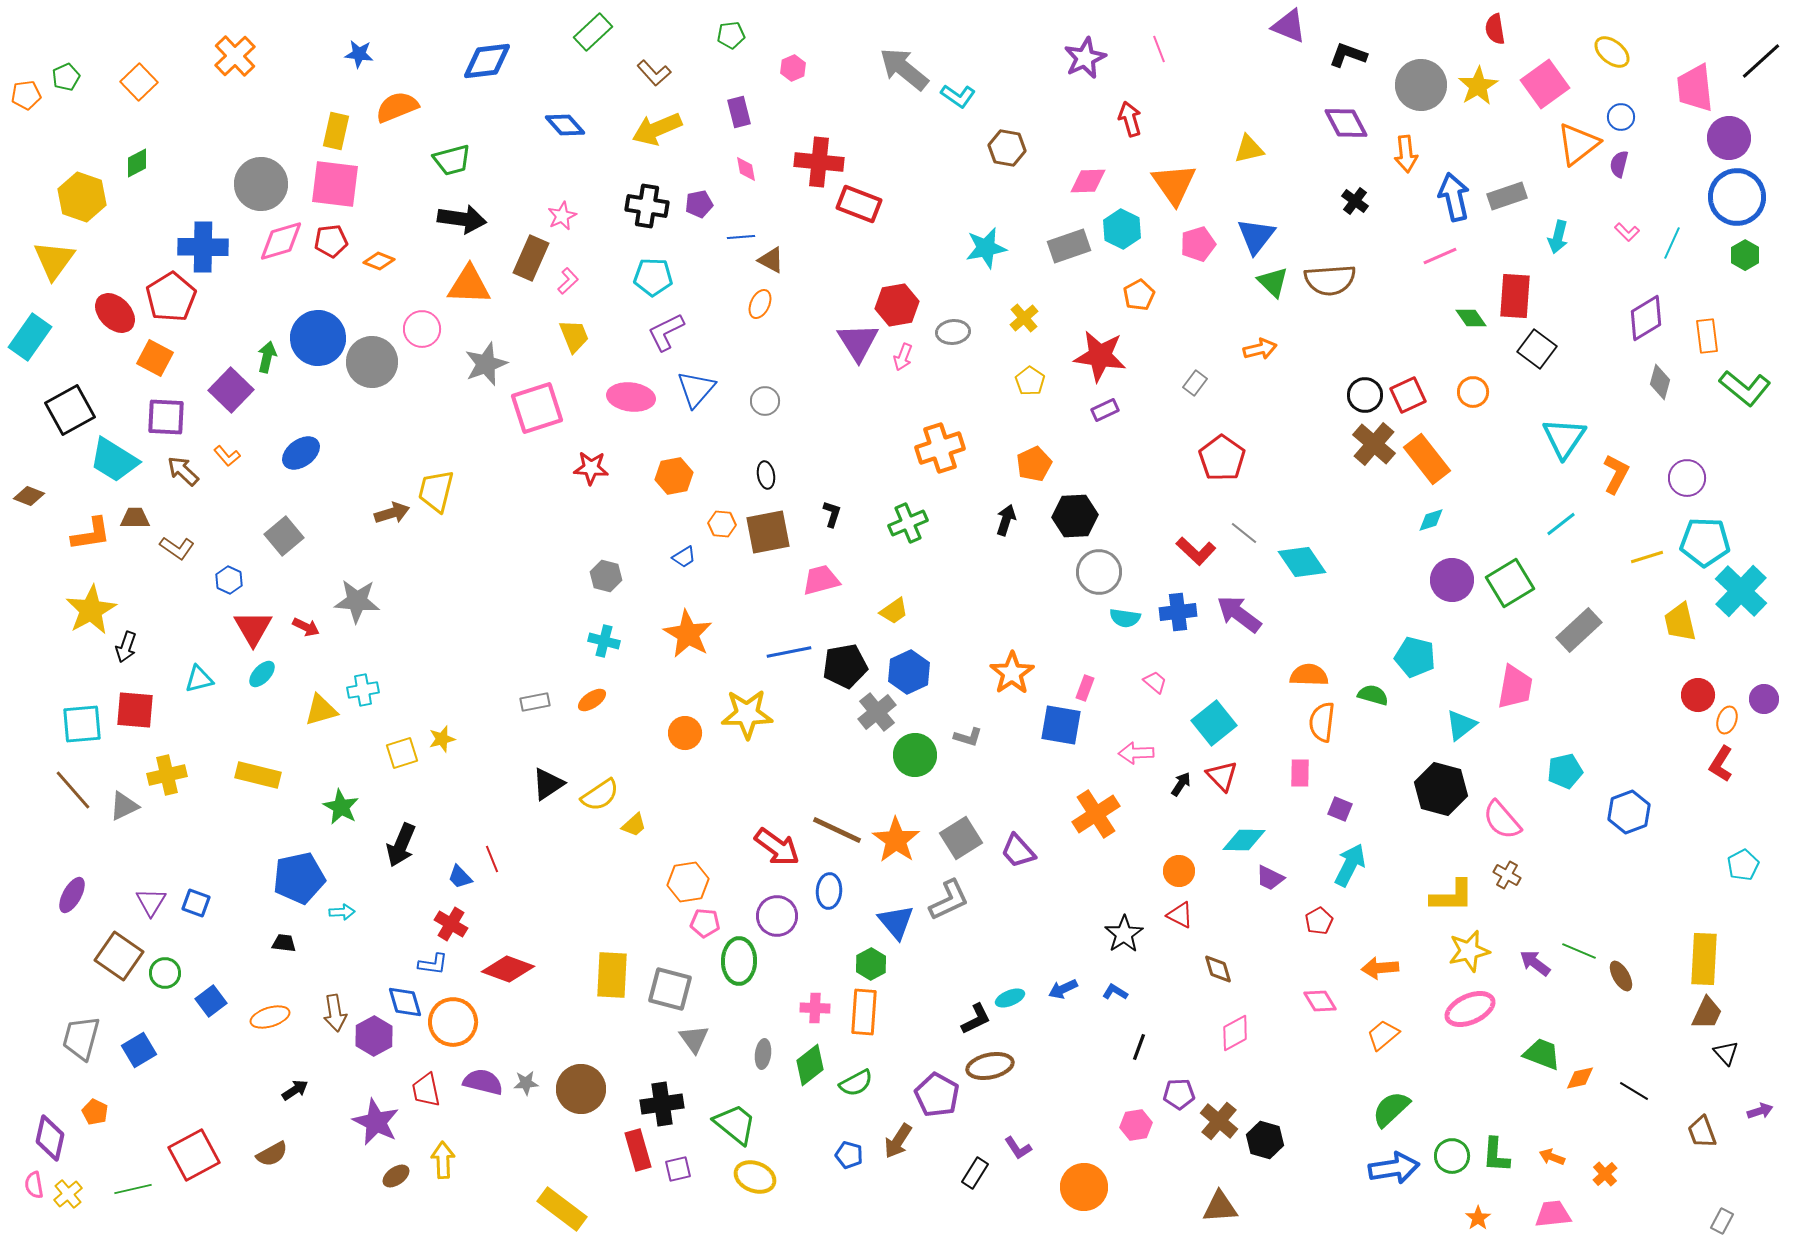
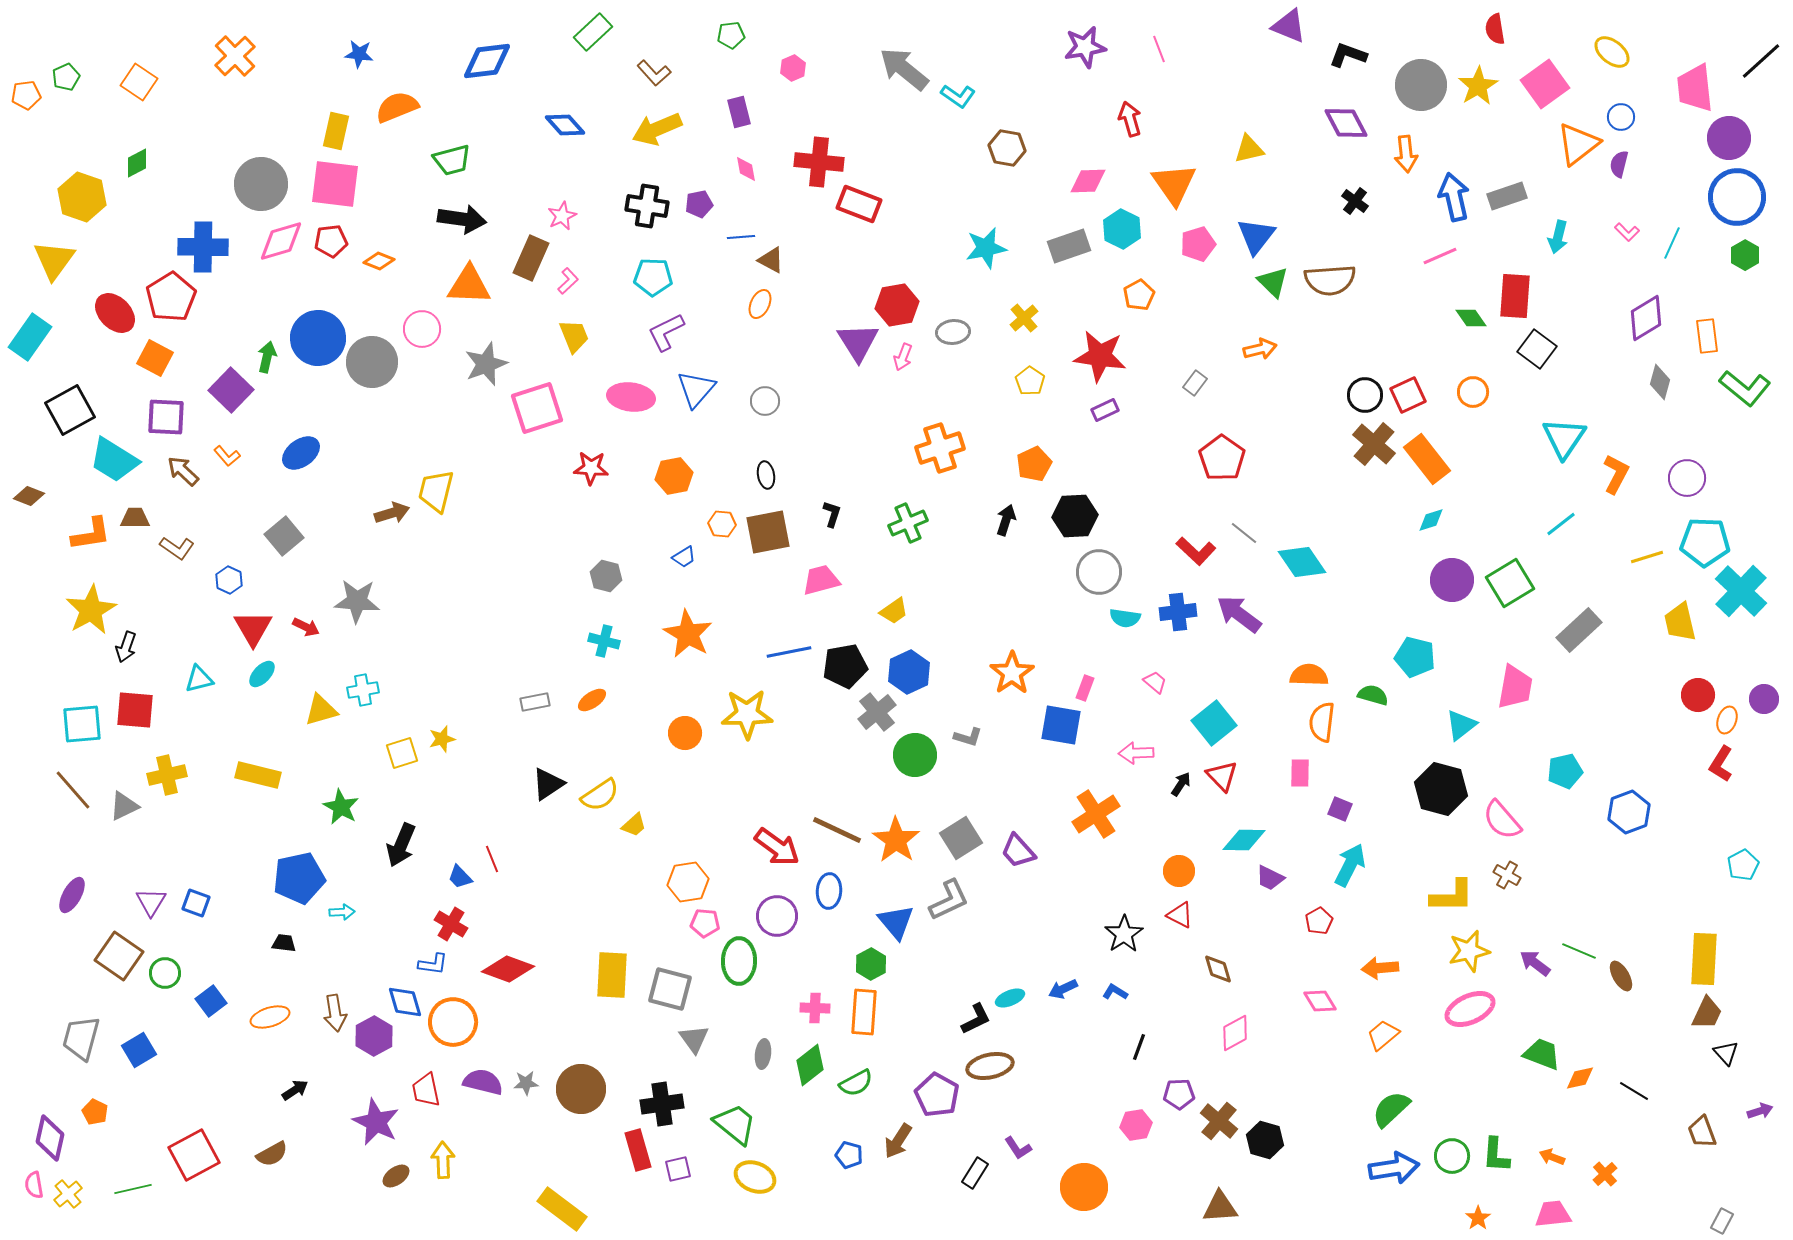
purple star at (1085, 58): moved 11 px up; rotated 15 degrees clockwise
orange square at (139, 82): rotated 12 degrees counterclockwise
